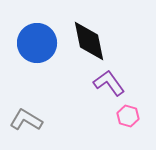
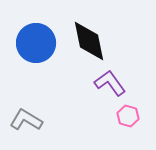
blue circle: moved 1 px left
purple L-shape: moved 1 px right
